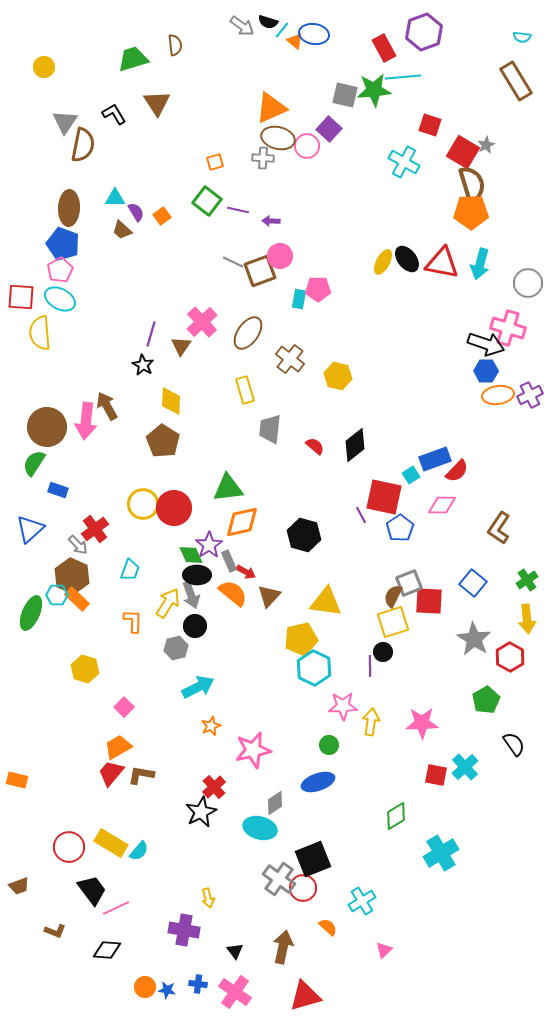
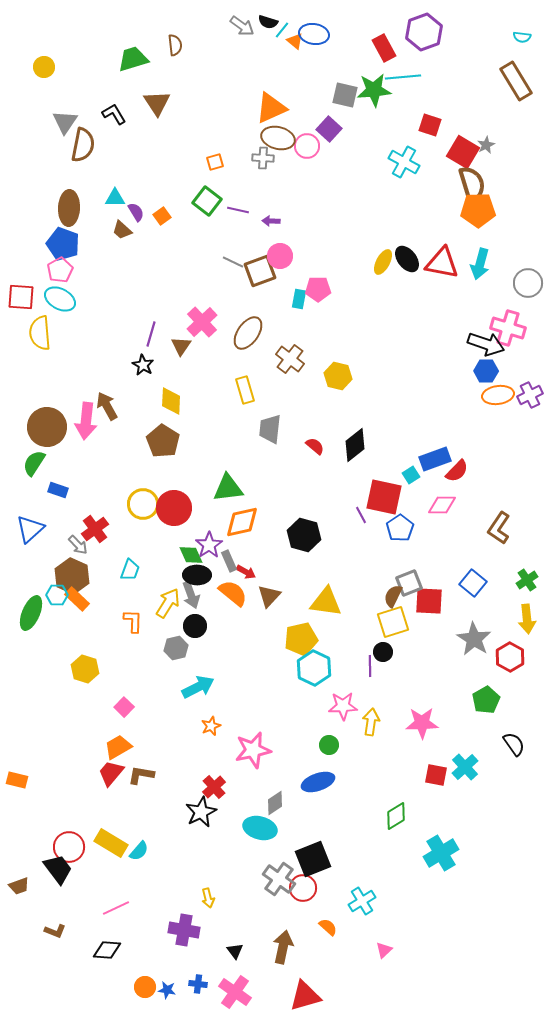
orange pentagon at (471, 212): moved 7 px right, 2 px up
black trapezoid at (92, 890): moved 34 px left, 21 px up
